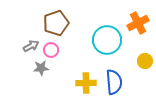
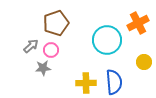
gray arrow: rotated 14 degrees counterclockwise
yellow circle: moved 1 px left, 1 px down
gray star: moved 2 px right
